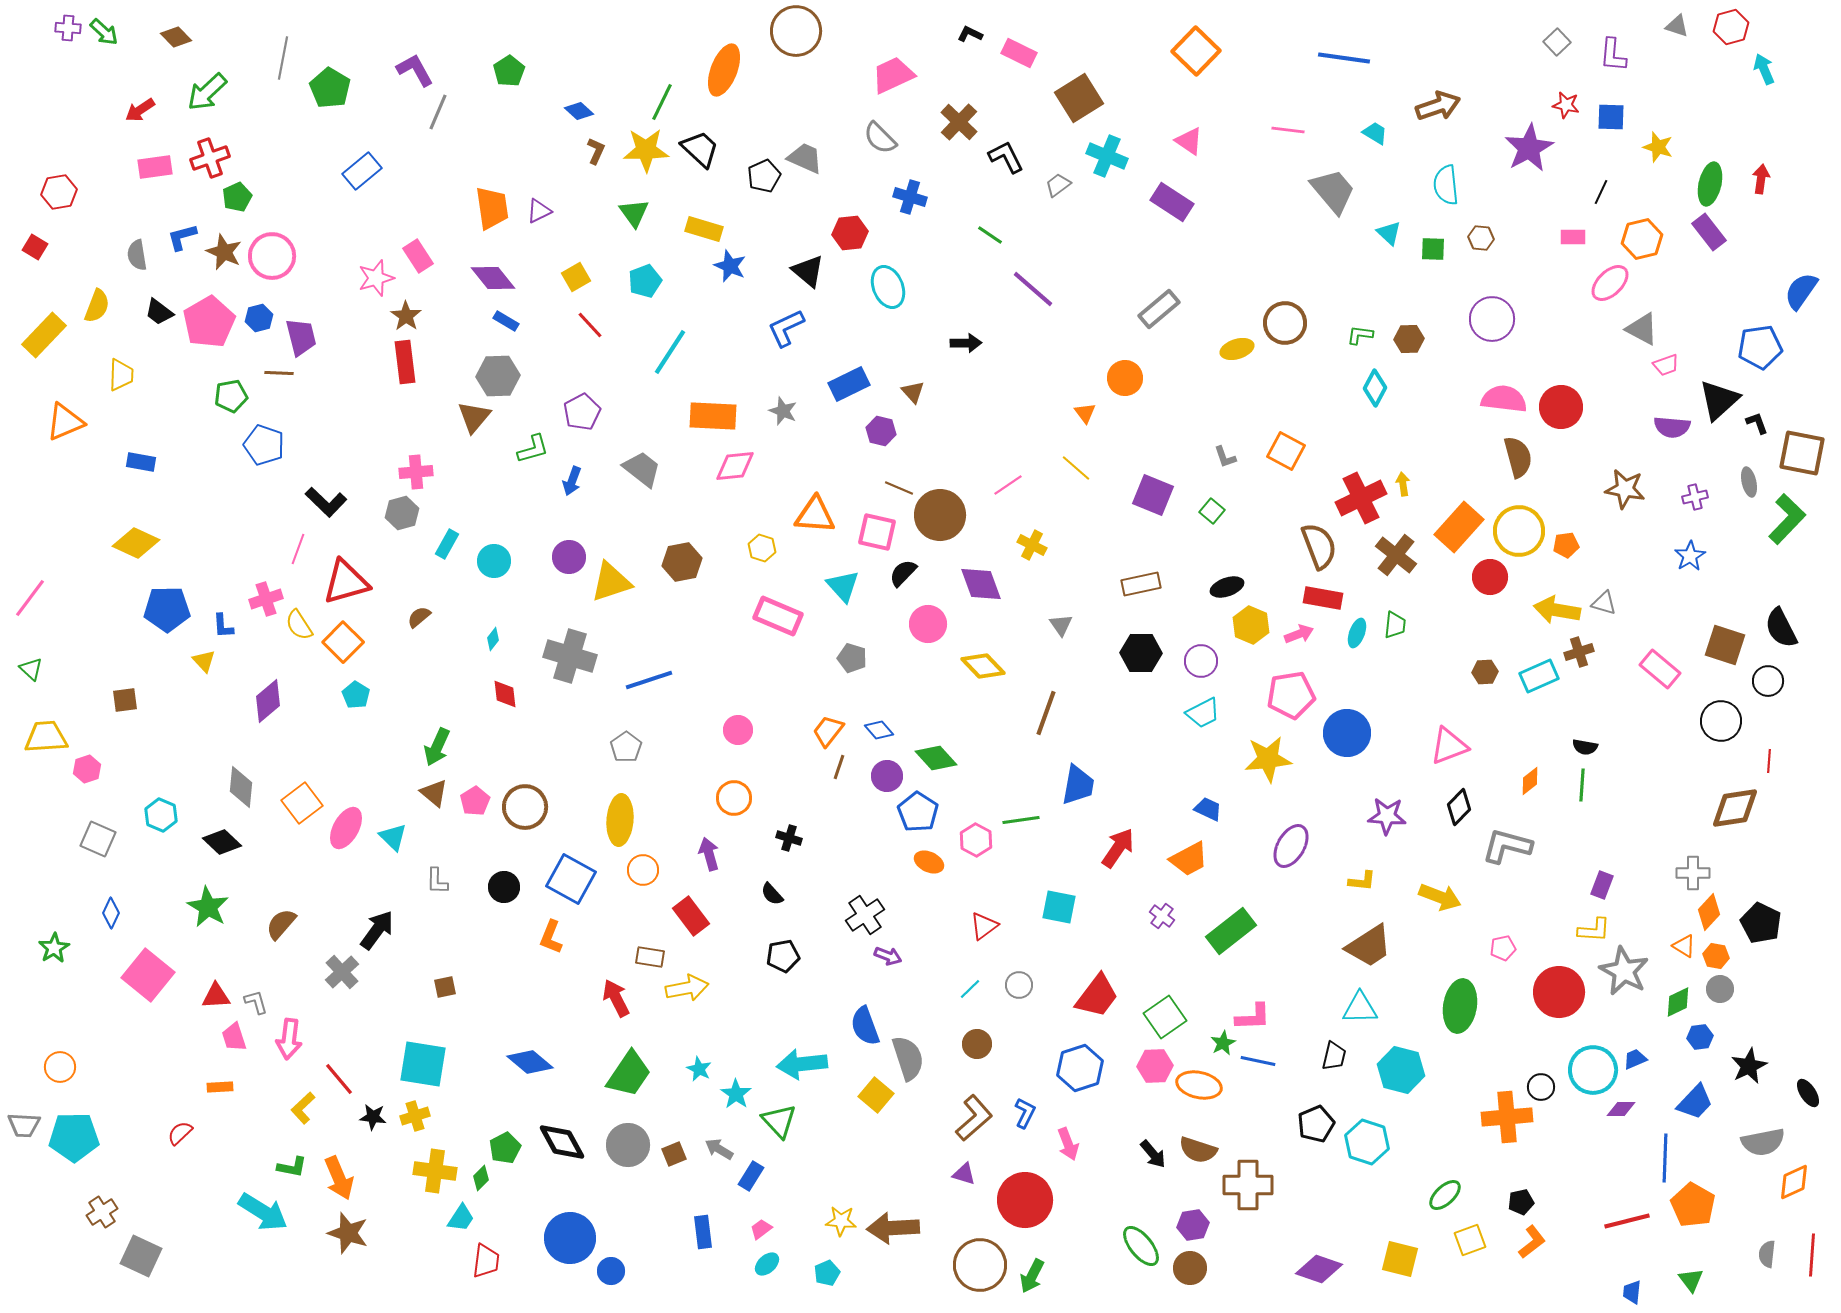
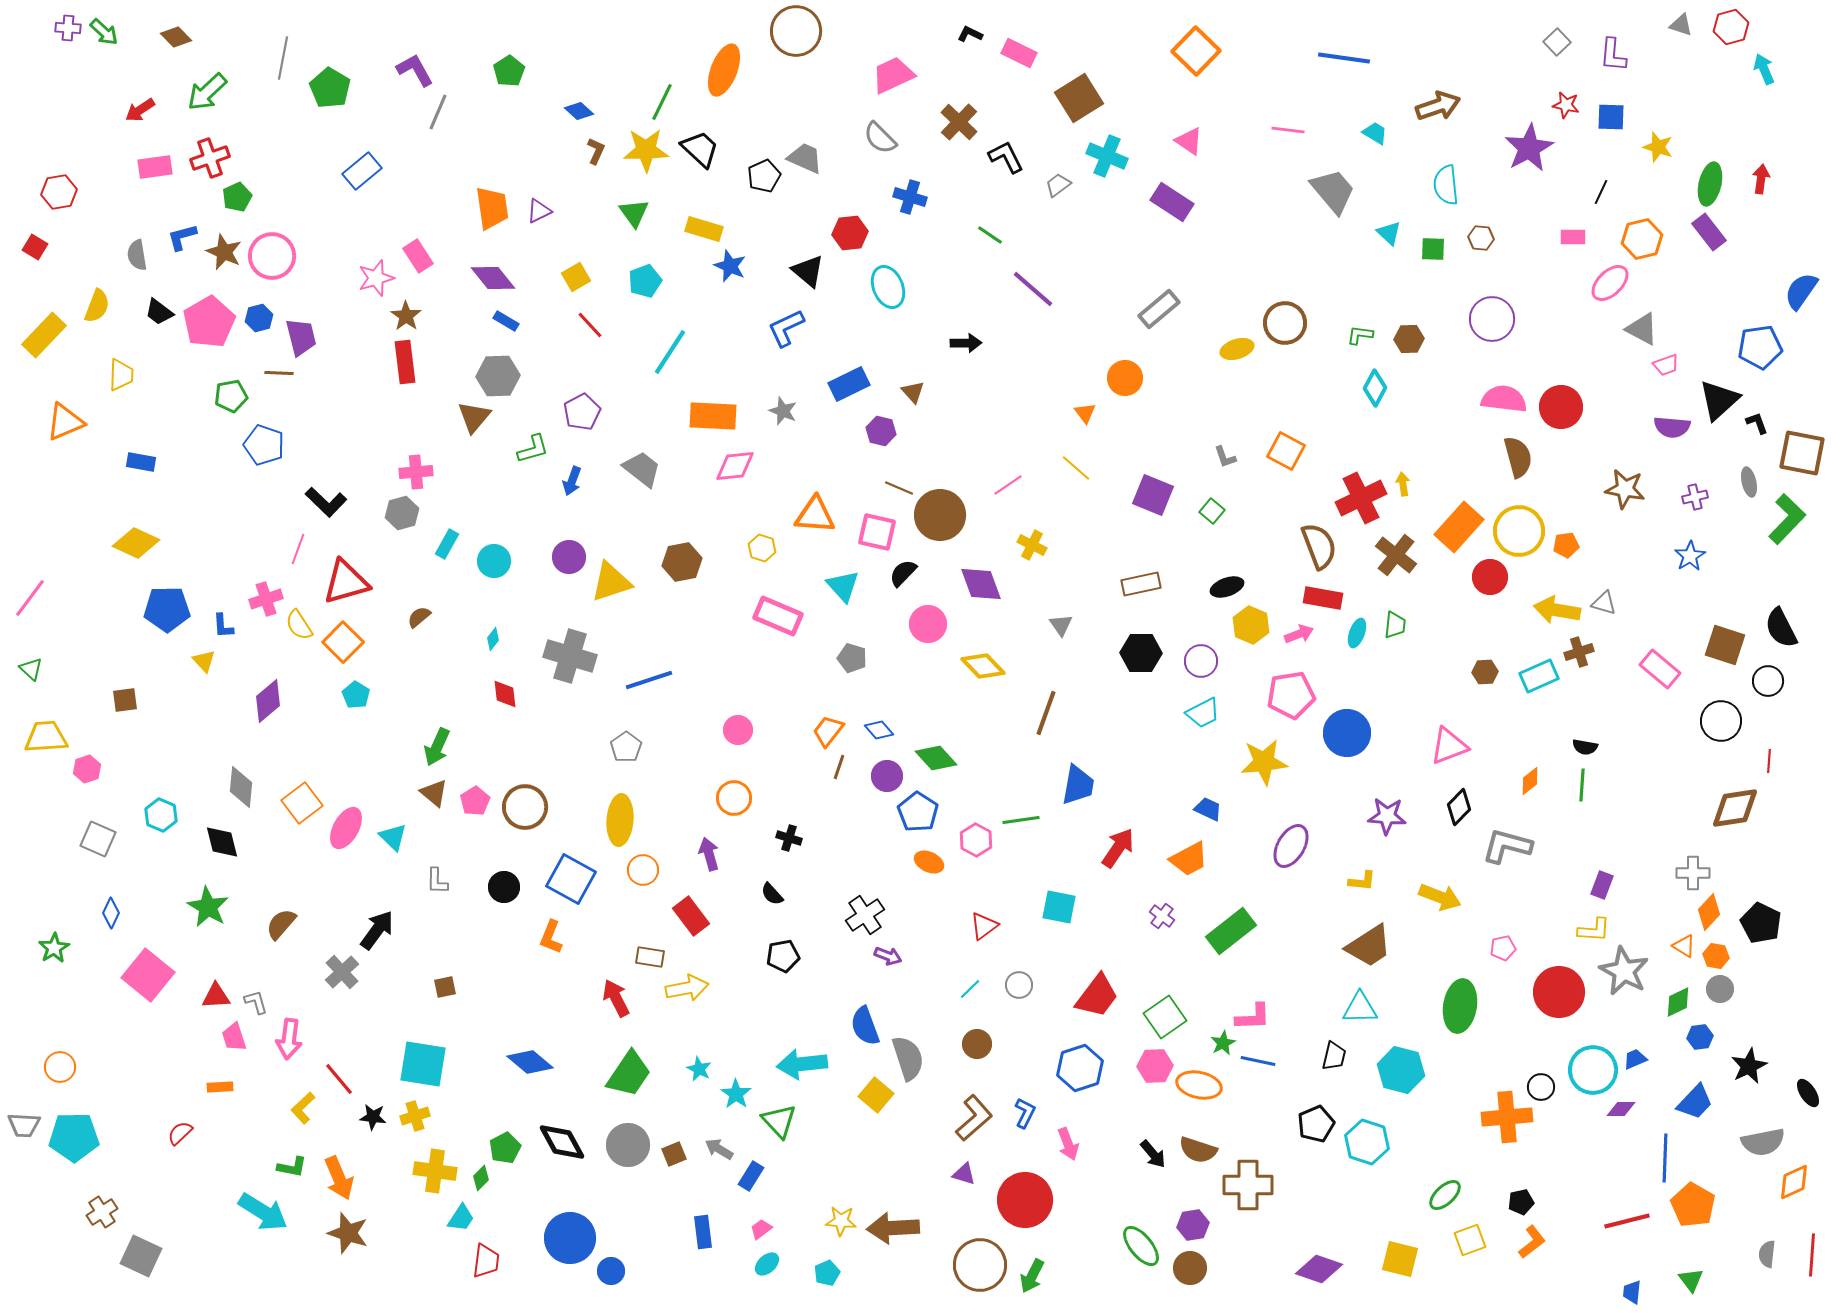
gray triangle at (1677, 26): moved 4 px right, 1 px up
yellow star at (1268, 759): moved 4 px left, 3 px down
black diamond at (222, 842): rotated 33 degrees clockwise
